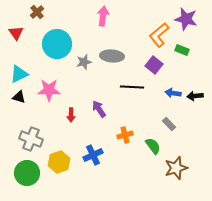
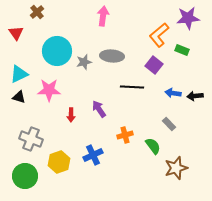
purple star: moved 2 px right, 1 px up; rotated 20 degrees counterclockwise
cyan circle: moved 7 px down
green circle: moved 2 px left, 3 px down
